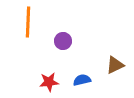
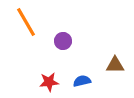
orange line: moved 2 px left; rotated 32 degrees counterclockwise
brown triangle: rotated 24 degrees clockwise
blue semicircle: moved 1 px down
